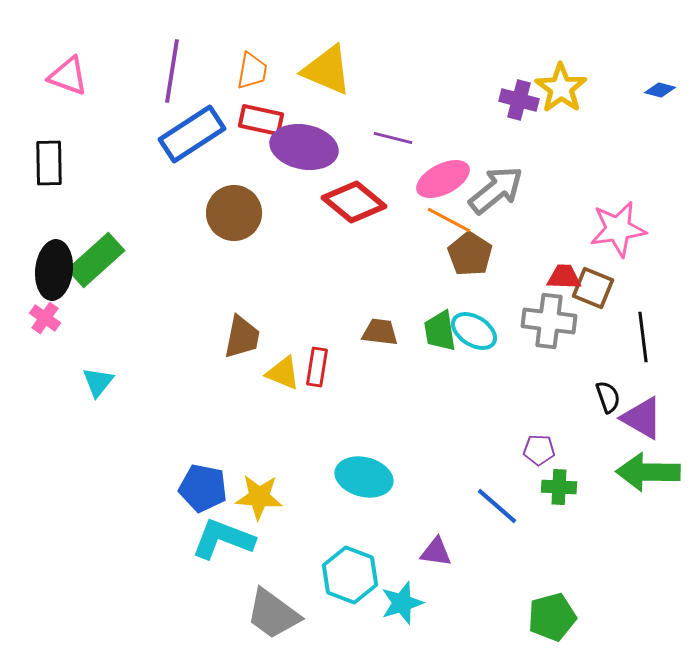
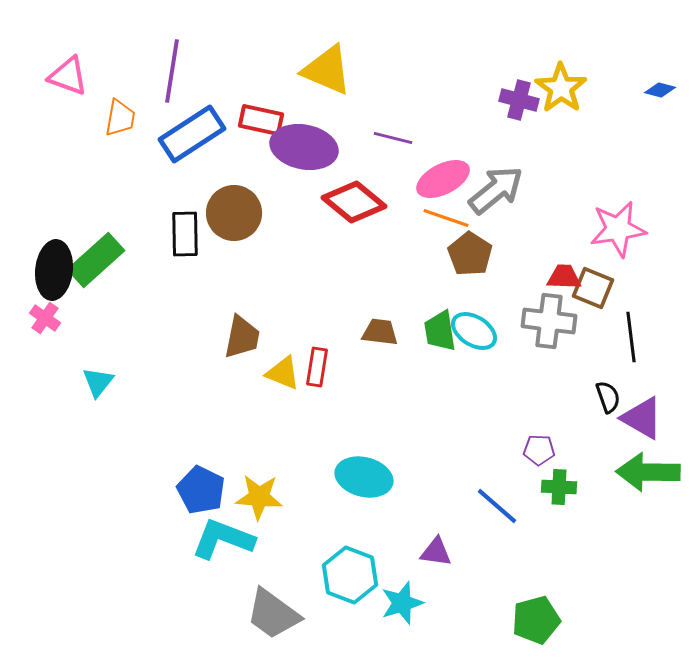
orange trapezoid at (252, 71): moved 132 px left, 47 px down
black rectangle at (49, 163): moved 136 px right, 71 px down
orange line at (449, 220): moved 3 px left, 2 px up; rotated 9 degrees counterclockwise
black line at (643, 337): moved 12 px left
blue pentagon at (203, 488): moved 2 px left, 2 px down; rotated 15 degrees clockwise
green pentagon at (552, 617): moved 16 px left, 3 px down
